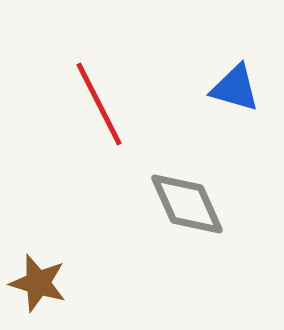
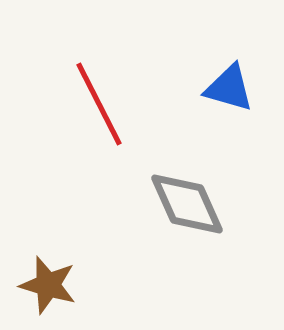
blue triangle: moved 6 px left
brown star: moved 10 px right, 2 px down
